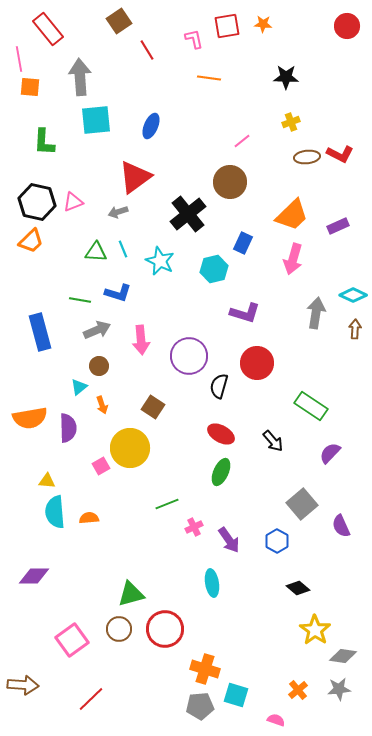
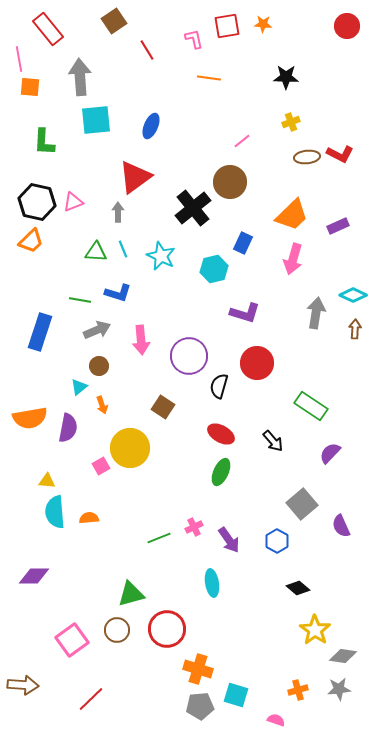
brown square at (119, 21): moved 5 px left
gray arrow at (118, 212): rotated 108 degrees clockwise
black cross at (188, 214): moved 5 px right, 6 px up
cyan star at (160, 261): moved 1 px right, 5 px up
blue rectangle at (40, 332): rotated 33 degrees clockwise
brown square at (153, 407): moved 10 px right
purple semicircle at (68, 428): rotated 12 degrees clockwise
green line at (167, 504): moved 8 px left, 34 px down
brown circle at (119, 629): moved 2 px left, 1 px down
red circle at (165, 629): moved 2 px right
orange cross at (205, 669): moved 7 px left
orange cross at (298, 690): rotated 24 degrees clockwise
